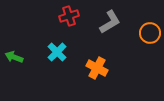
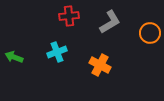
red cross: rotated 12 degrees clockwise
cyan cross: rotated 24 degrees clockwise
orange cross: moved 3 px right, 3 px up
